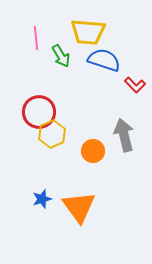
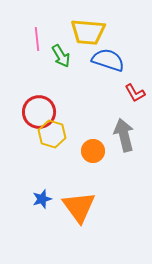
pink line: moved 1 px right, 1 px down
blue semicircle: moved 4 px right
red L-shape: moved 8 px down; rotated 15 degrees clockwise
yellow hexagon: rotated 20 degrees counterclockwise
